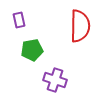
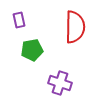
red semicircle: moved 5 px left, 1 px down
purple cross: moved 5 px right, 3 px down
